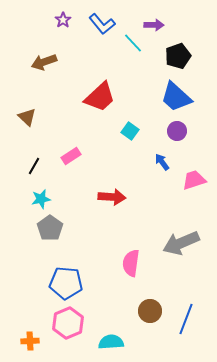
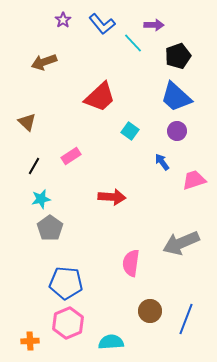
brown triangle: moved 5 px down
